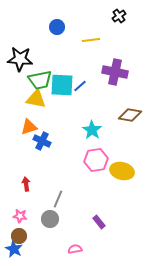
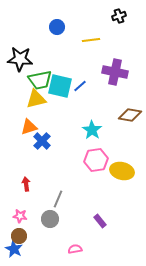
black cross: rotated 16 degrees clockwise
cyan square: moved 2 px left, 1 px down; rotated 10 degrees clockwise
yellow triangle: rotated 25 degrees counterclockwise
blue cross: rotated 18 degrees clockwise
purple rectangle: moved 1 px right, 1 px up
